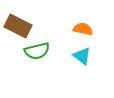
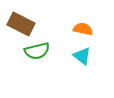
brown rectangle: moved 3 px right, 2 px up
